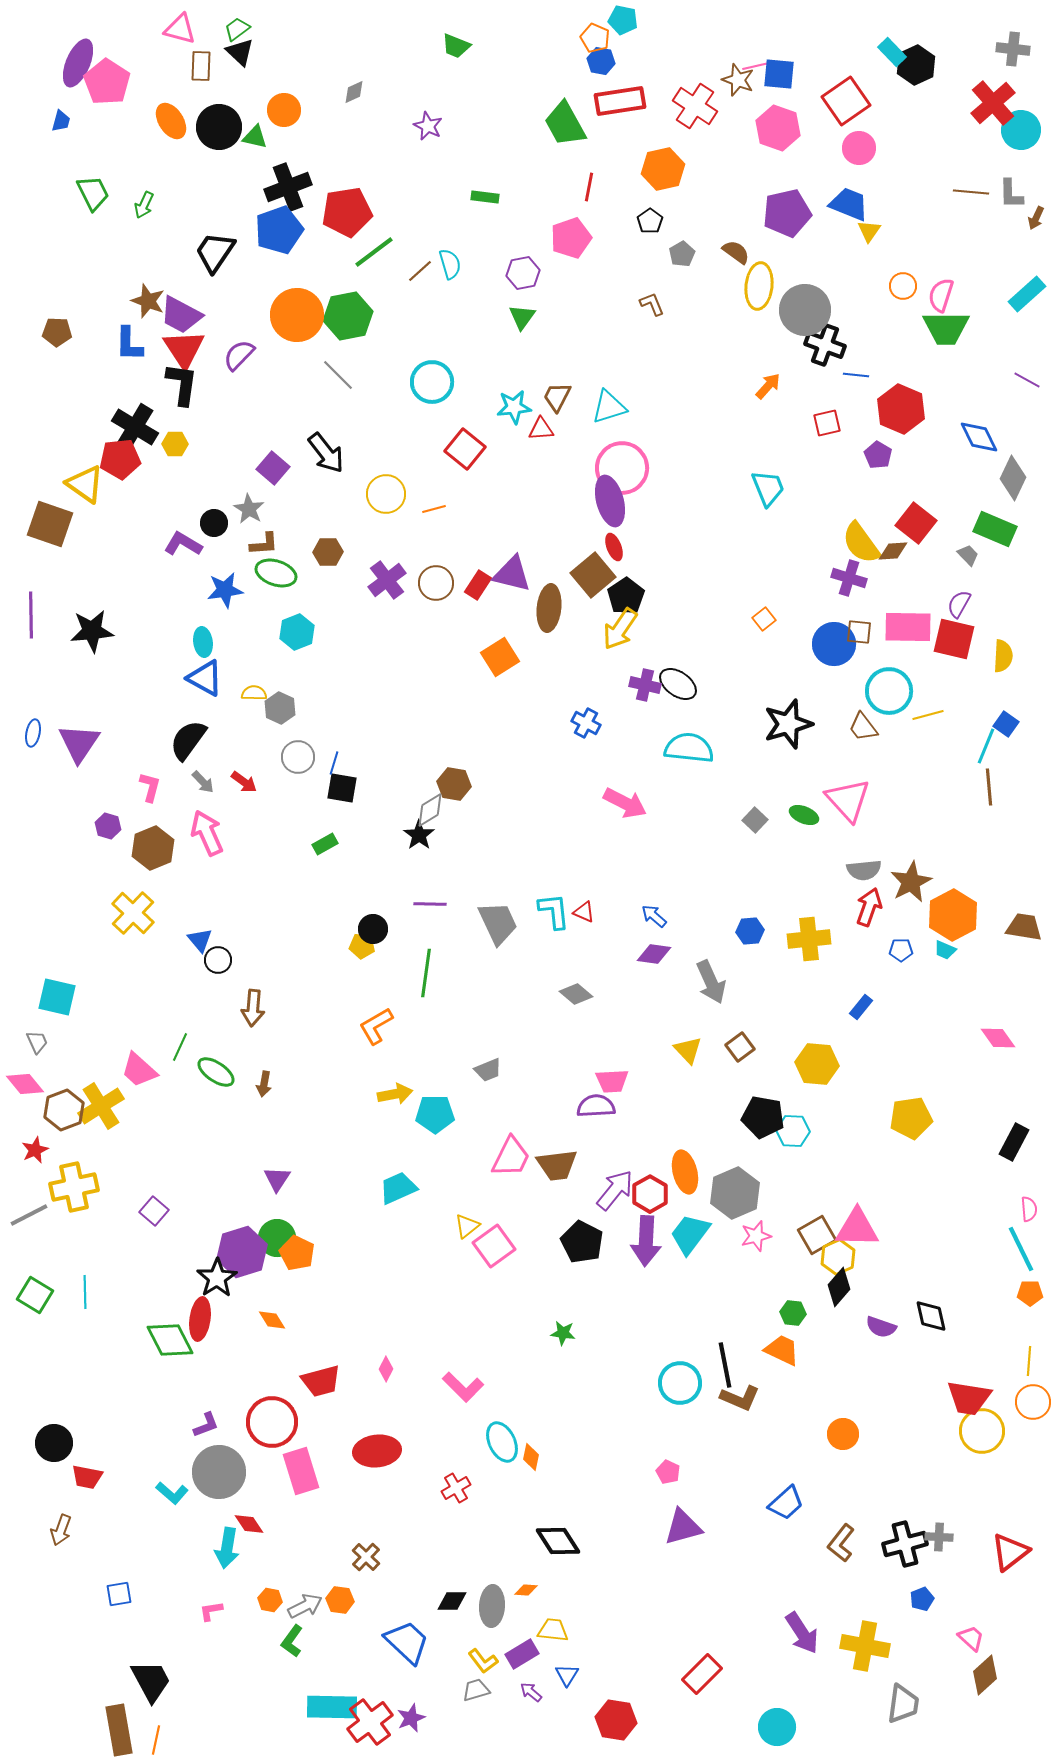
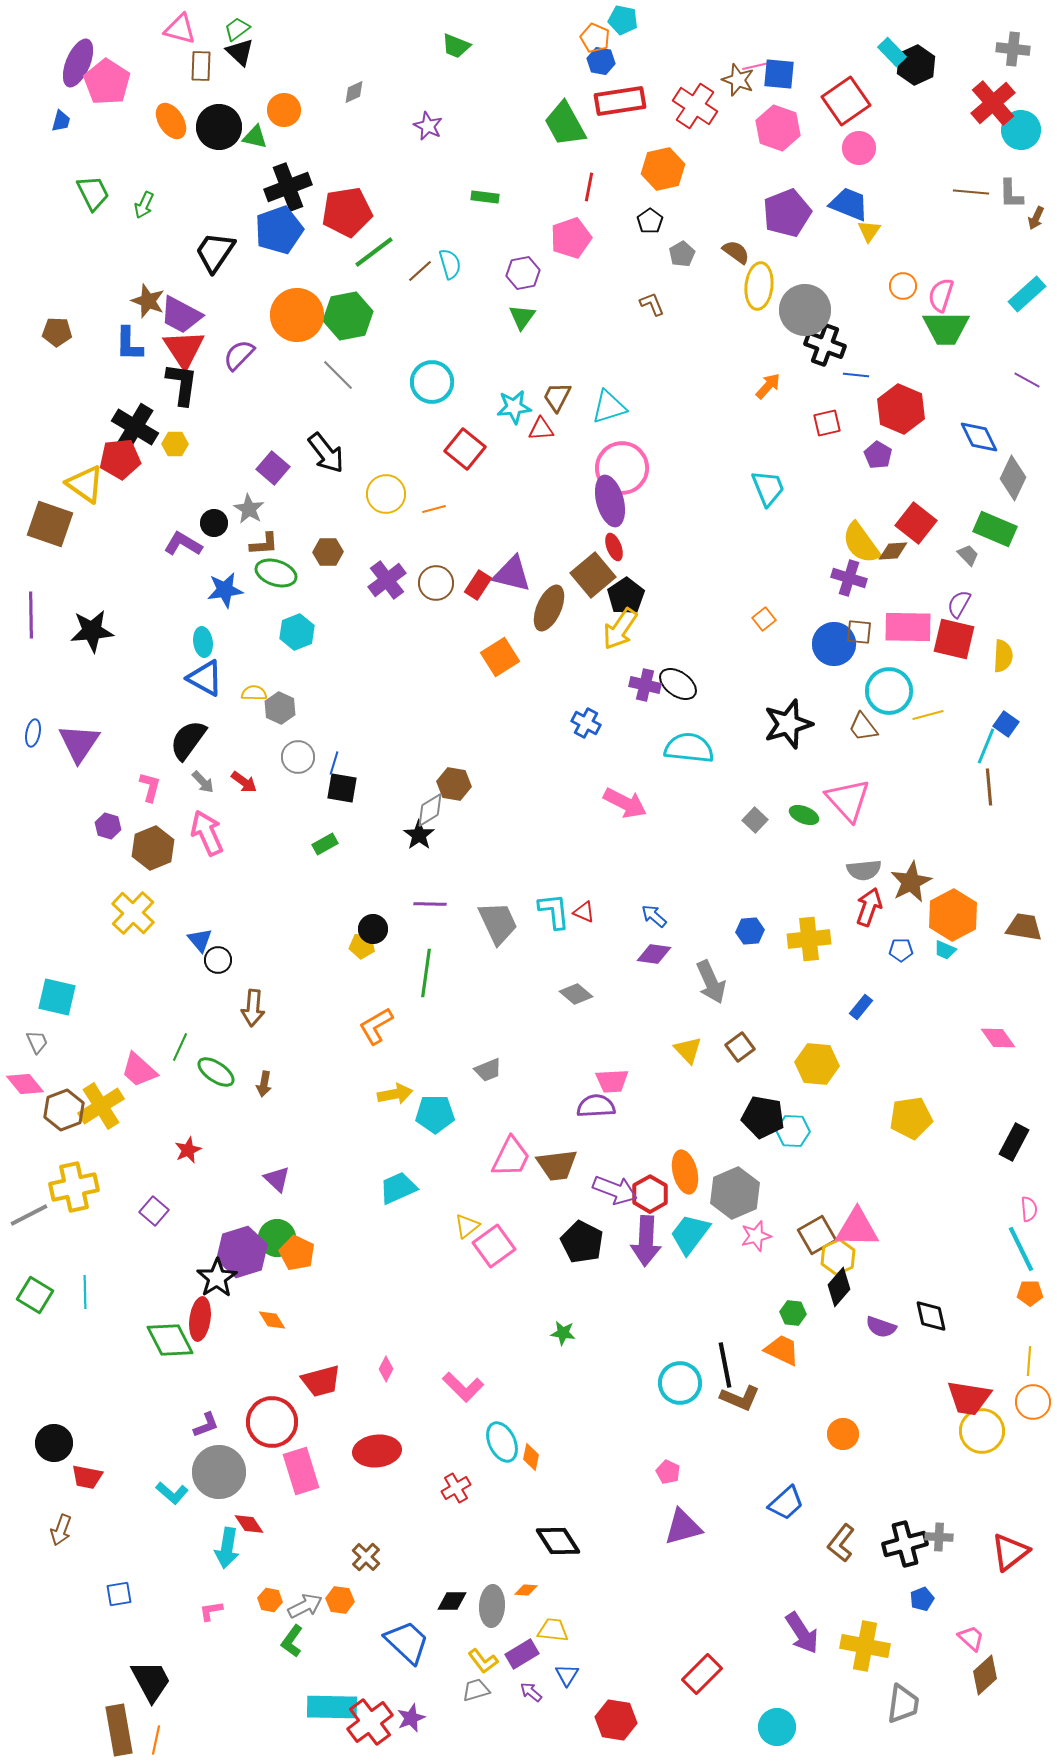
purple pentagon at (787, 213): rotated 9 degrees counterclockwise
brown ellipse at (549, 608): rotated 18 degrees clockwise
red star at (35, 1150): moved 153 px right
purple triangle at (277, 1179): rotated 20 degrees counterclockwise
purple arrow at (615, 1190): rotated 72 degrees clockwise
